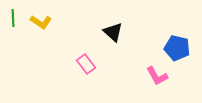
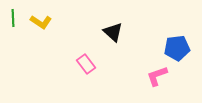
blue pentagon: rotated 20 degrees counterclockwise
pink L-shape: rotated 100 degrees clockwise
